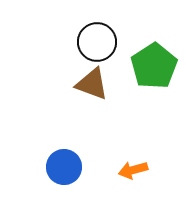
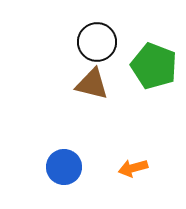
green pentagon: rotated 18 degrees counterclockwise
brown triangle: rotated 6 degrees counterclockwise
orange arrow: moved 2 px up
